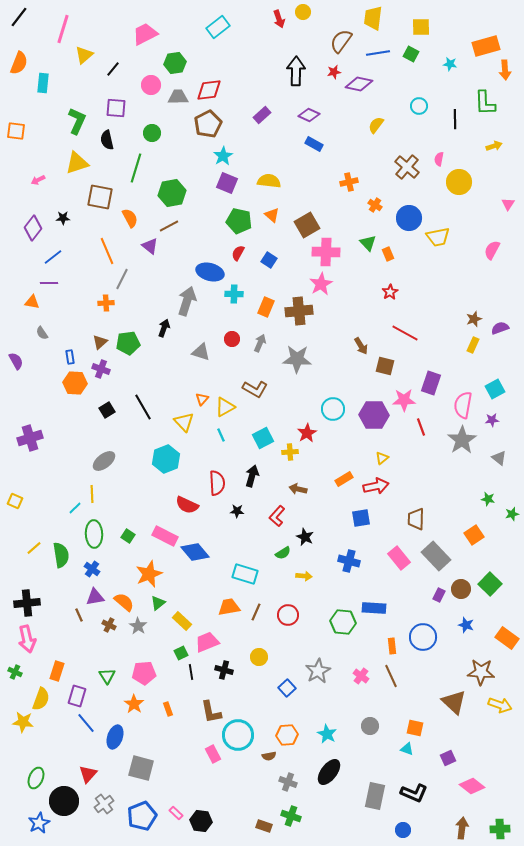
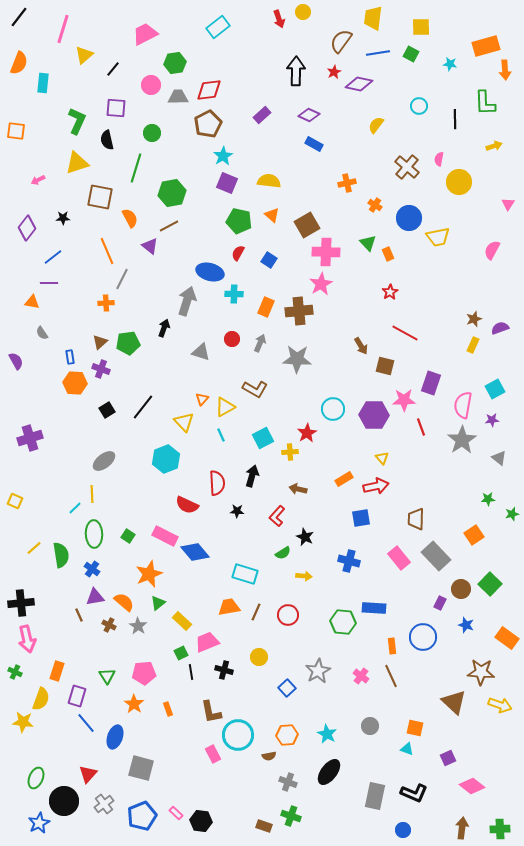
red star at (334, 72): rotated 16 degrees counterclockwise
orange cross at (349, 182): moved 2 px left, 1 px down
purple diamond at (33, 228): moved 6 px left
black line at (143, 407): rotated 68 degrees clockwise
yellow triangle at (382, 458): rotated 32 degrees counterclockwise
green star at (488, 499): rotated 16 degrees counterclockwise
purple rectangle at (439, 595): moved 1 px right, 8 px down
black cross at (27, 603): moved 6 px left
